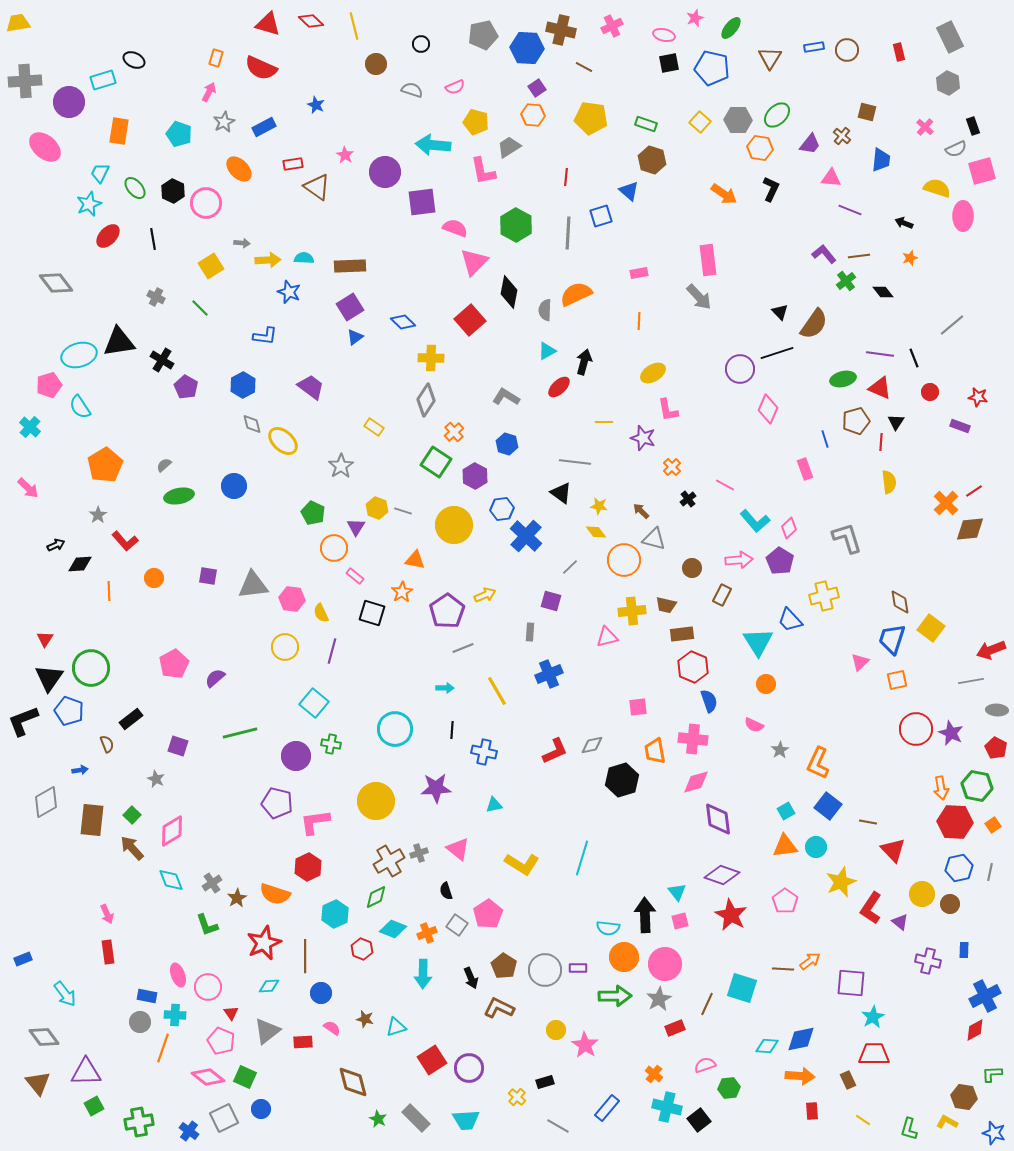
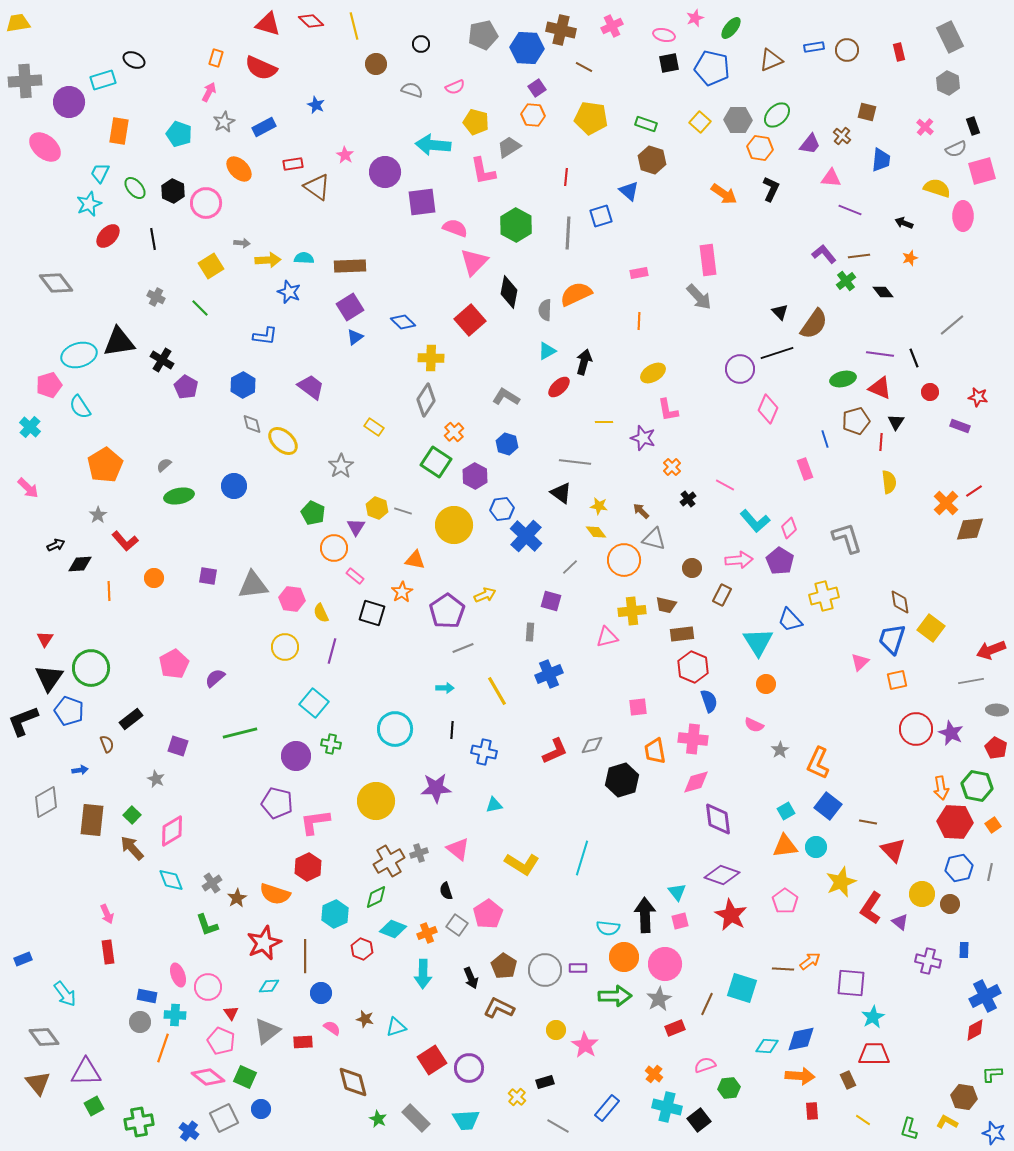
brown triangle at (770, 58): moved 1 px right, 2 px down; rotated 35 degrees clockwise
